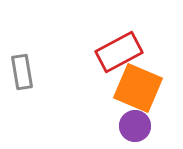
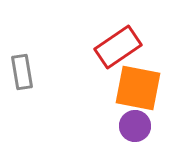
red rectangle: moved 1 px left, 5 px up; rotated 6 degrees counterclockwise
orange square: rotated 12 degrees counterclockwise
